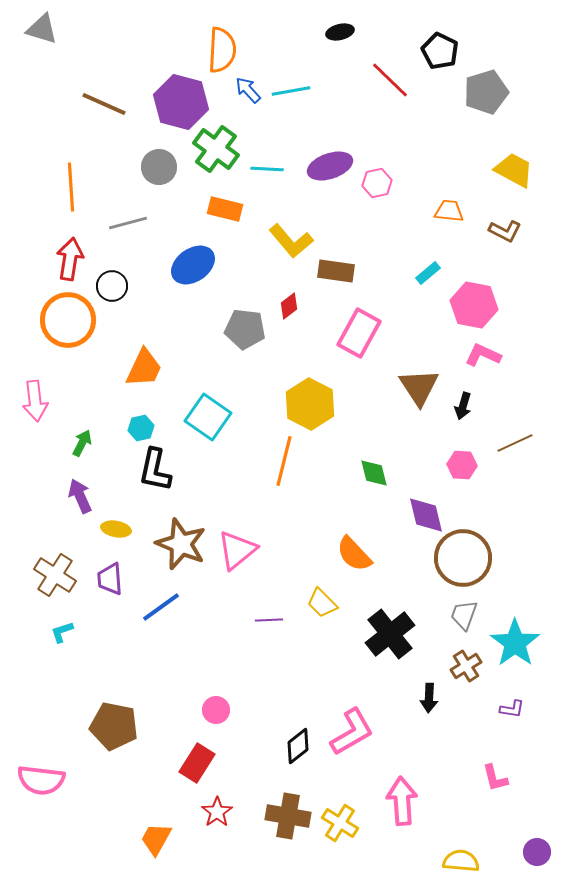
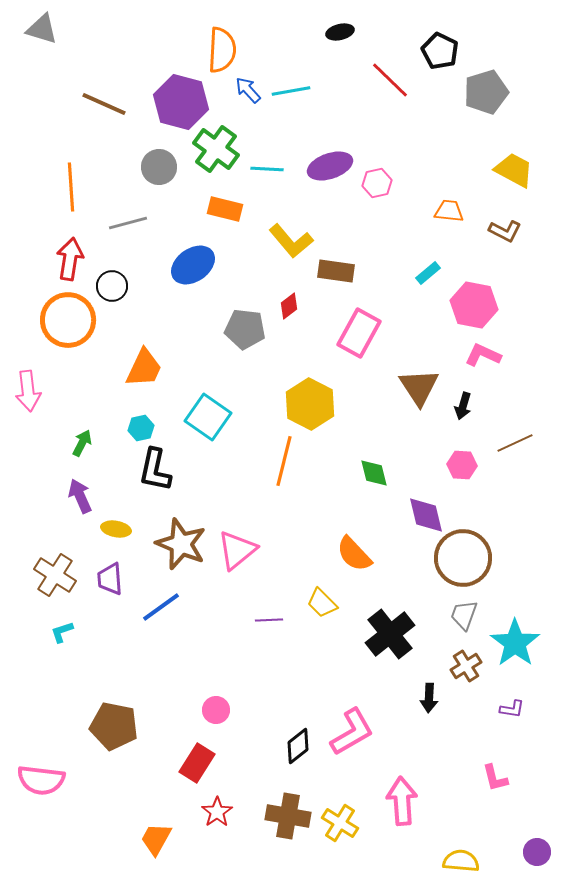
pink arrow at (35, 401): moved 7 px left, 10 px up
